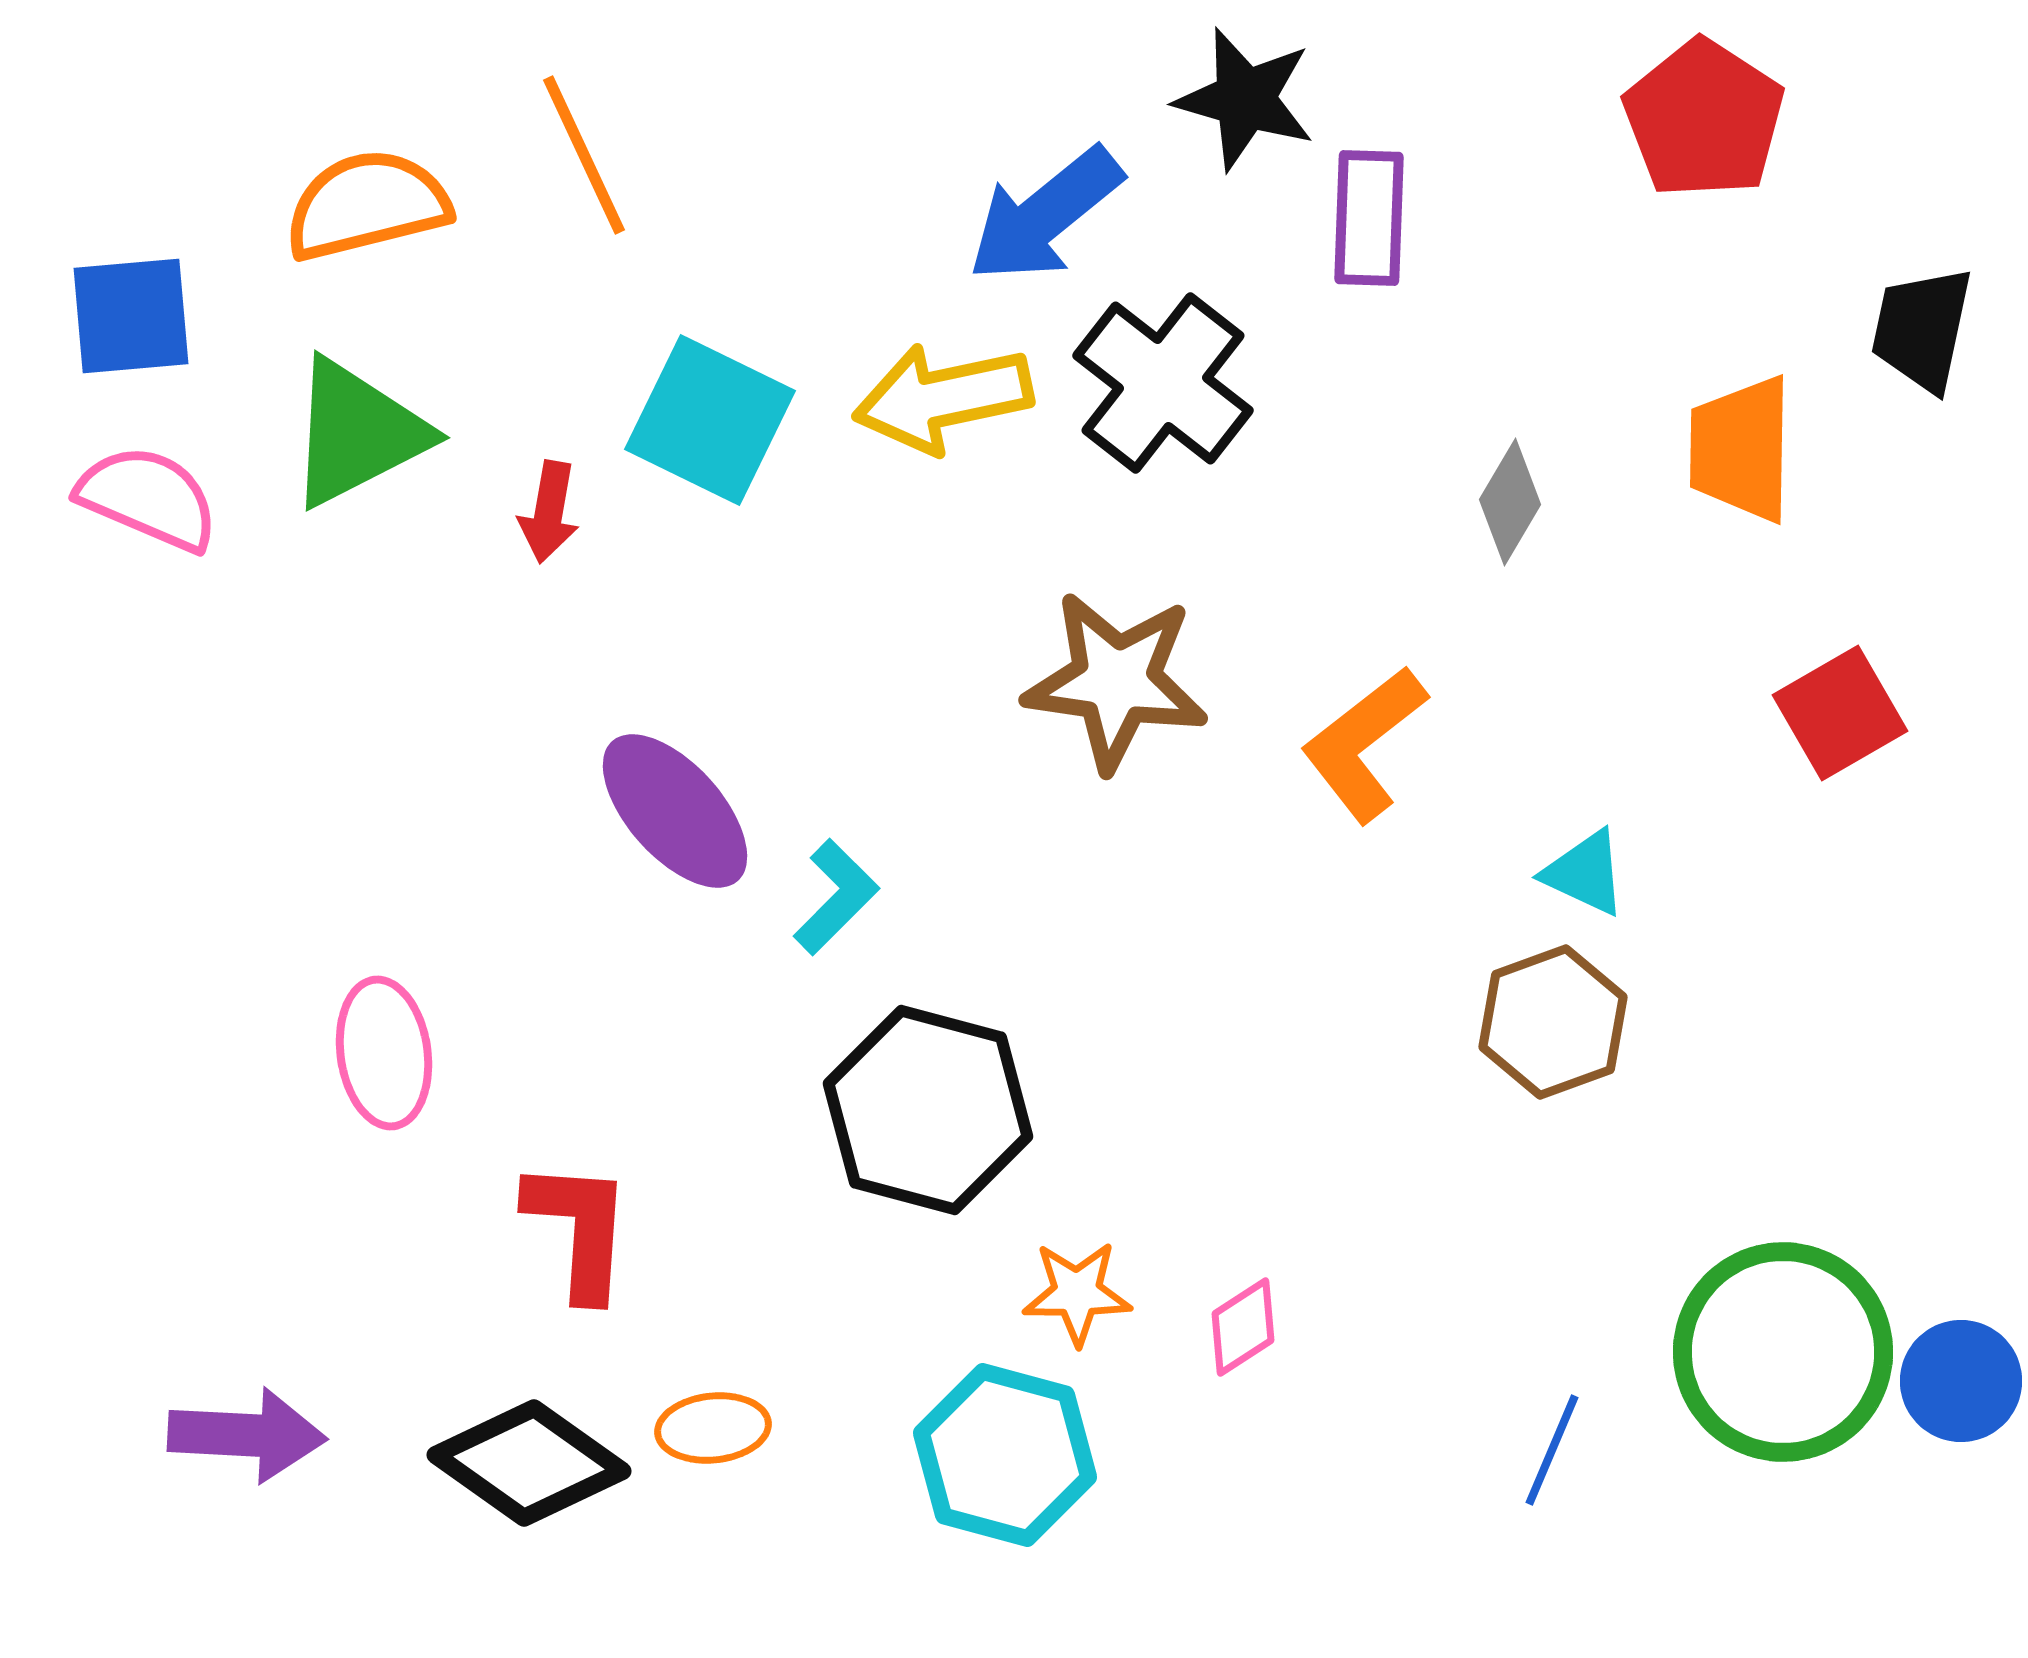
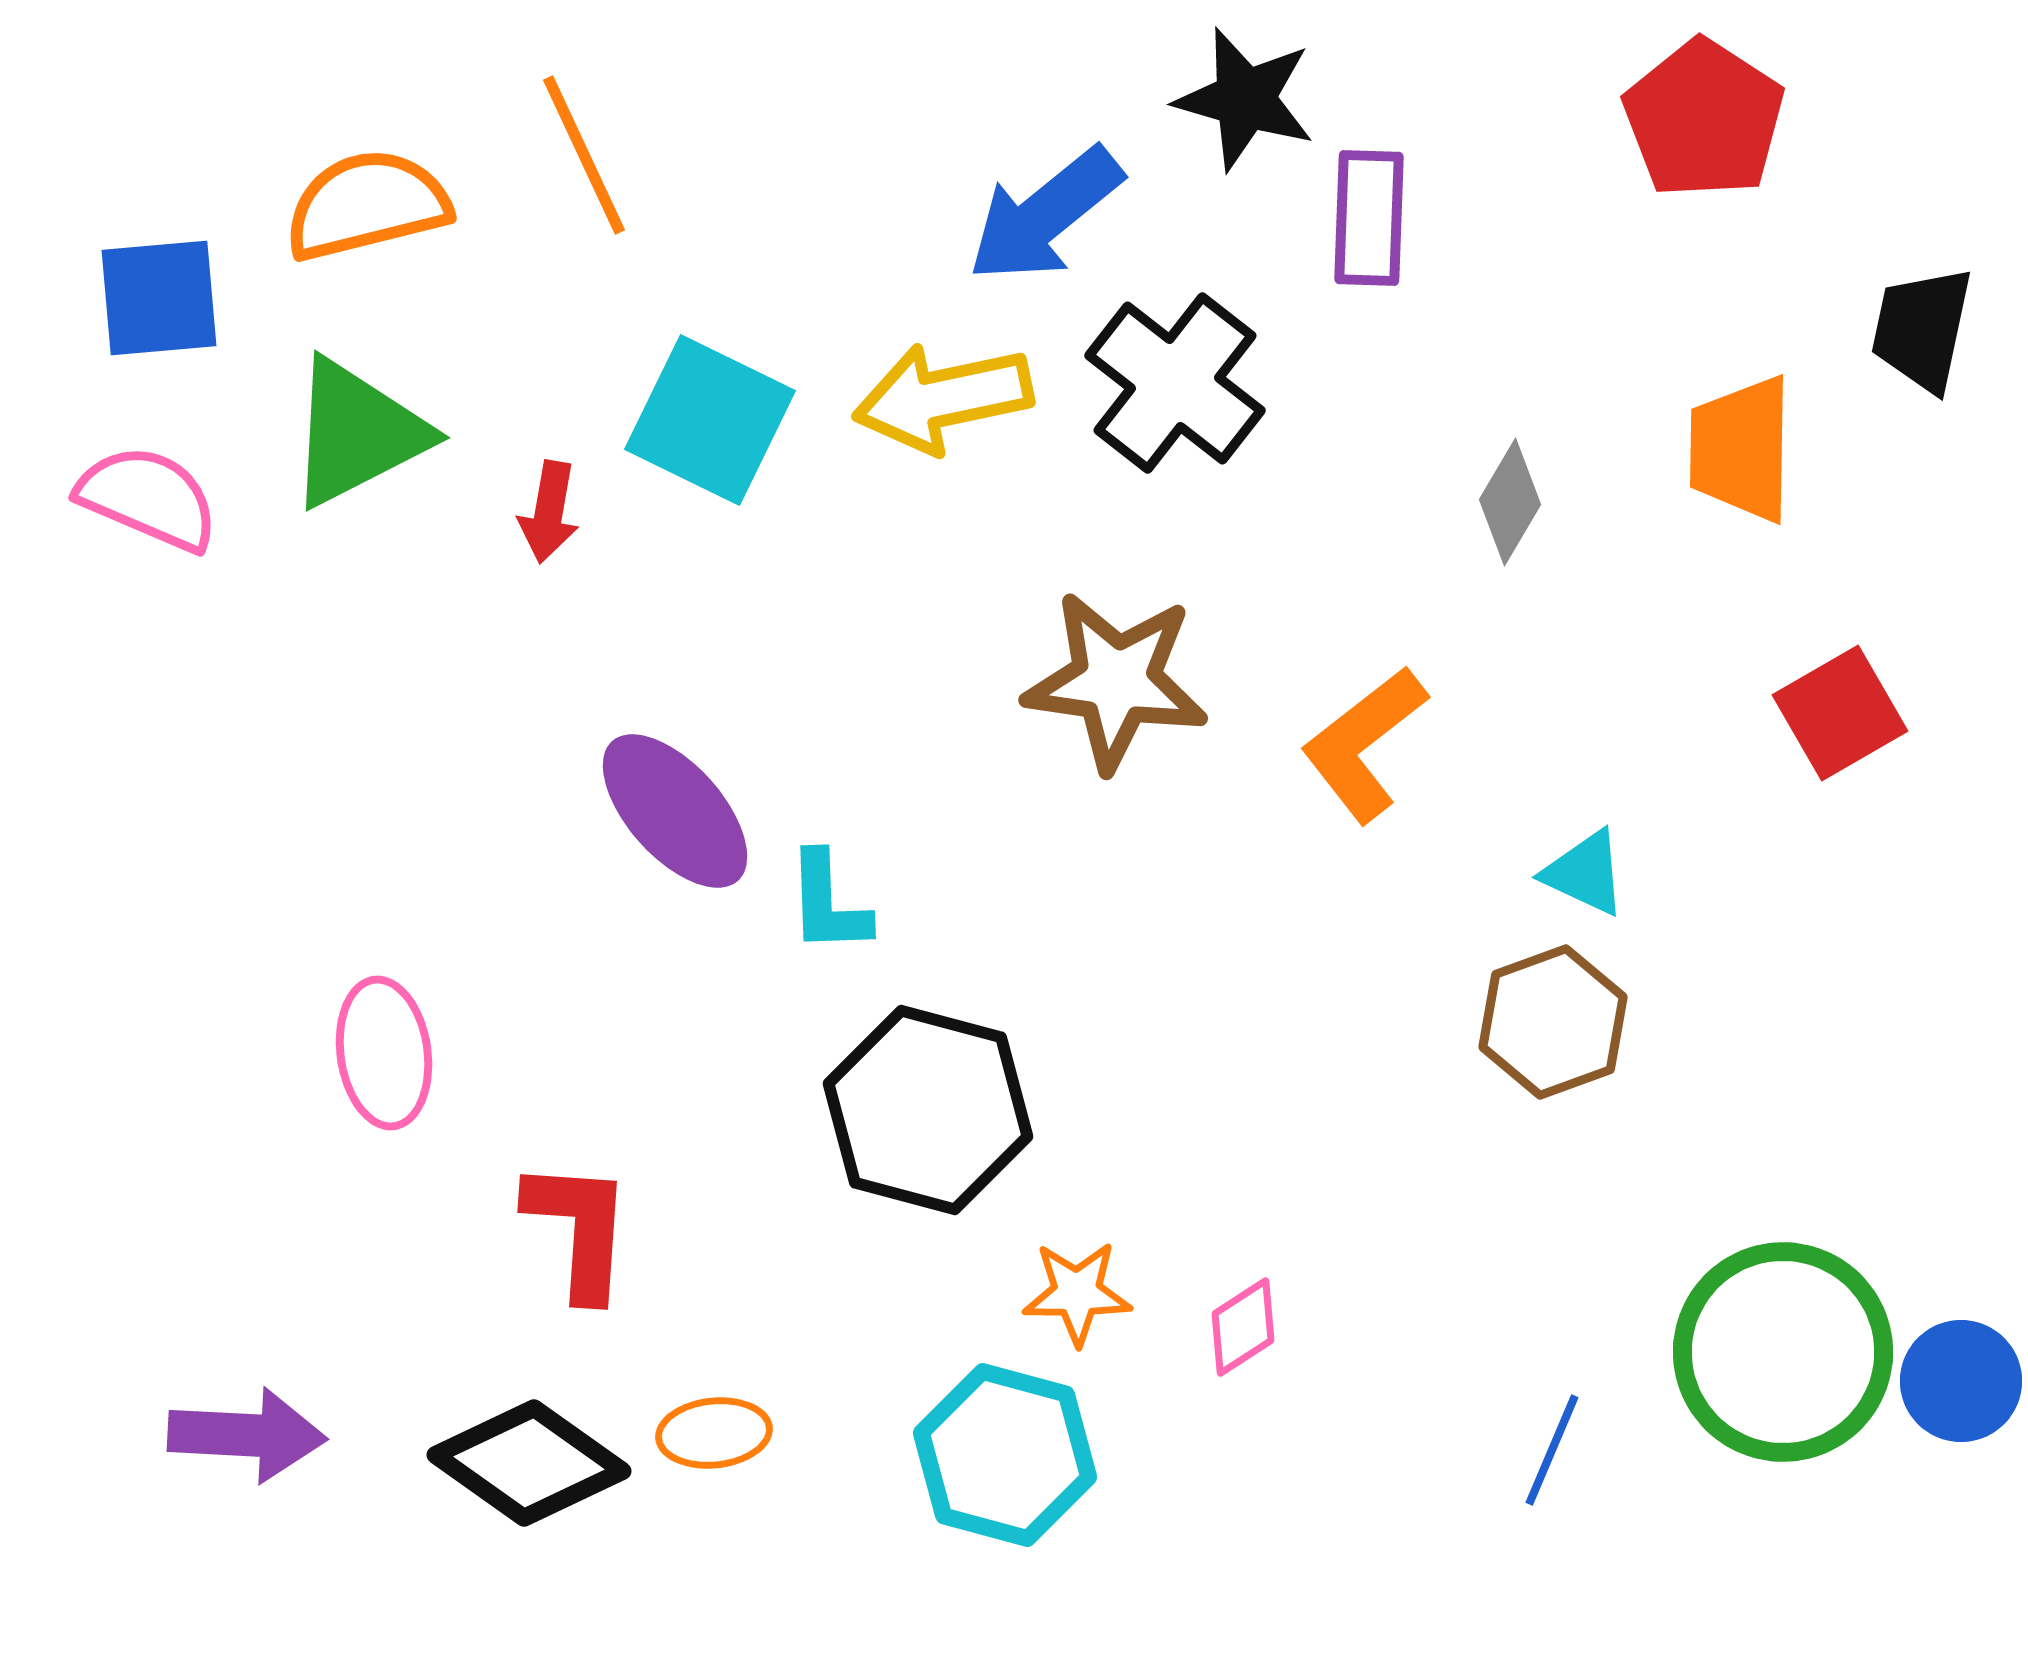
blue square: moved 28 px right, 18 px up
black cross: moved 12 px right
cyan L-shape: moved 8 px left, 6 px down; rotated 133 degrees clockwise
orange ellipse: moved 1 px right, 5 px down
